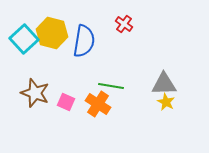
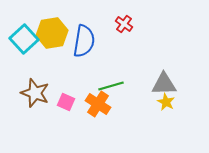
yellow hexagon: rotated 24 degrees counterclockwise
green line: rotated 25 degrees counterclockwise
